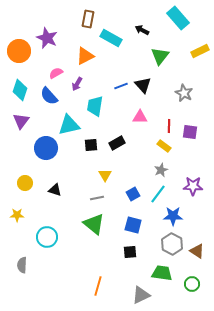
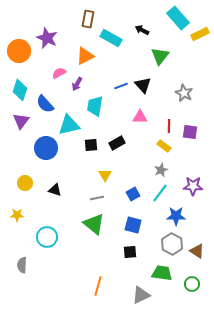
yellow rectangle at (200, 51): moved 17 px up
pink semicircle at (56, 73): moved 3 px right
blue semicircle at (49, 96): moved 4 px left, 8 px down
cyan line at (158, 194): moved 2 px right, 1 px up
blue star at (173, 216): moved 3 px right
